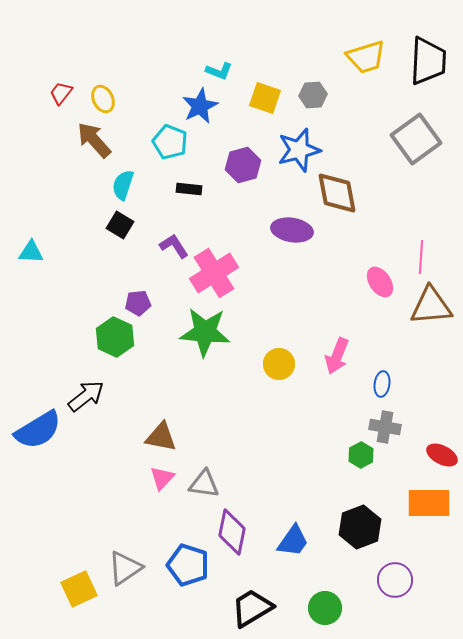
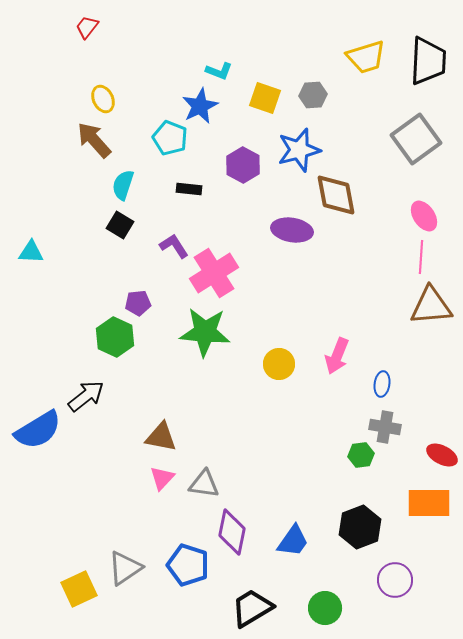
red trapezoid at (61, 93): moved 26 px right, 66 px up
cyan pentagon at (170, 142): moved 4 px up
purple hexagon at (243, 165): rotated 16 degrees counterclockwise
brown diamond at (337, 193): moved 1 px left, 2 px down
pink ellipse at (380, 282): moved 44 px right, 66 px up
green hexagon at (361, 455): rotated 20 degrees clockwise
